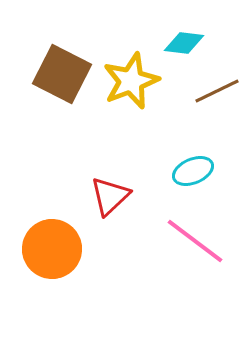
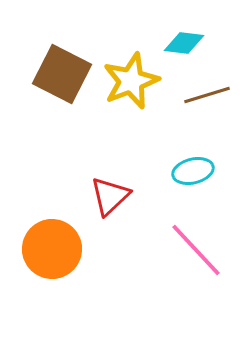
brown line: moved 10 px left, 4 px down; rotated 9 degrees clockwise
cyan ellipse: rotated 9 degrees clockwise
pink line: moved 1 px right, 9 px down; rotated 10 degrees clockwise
